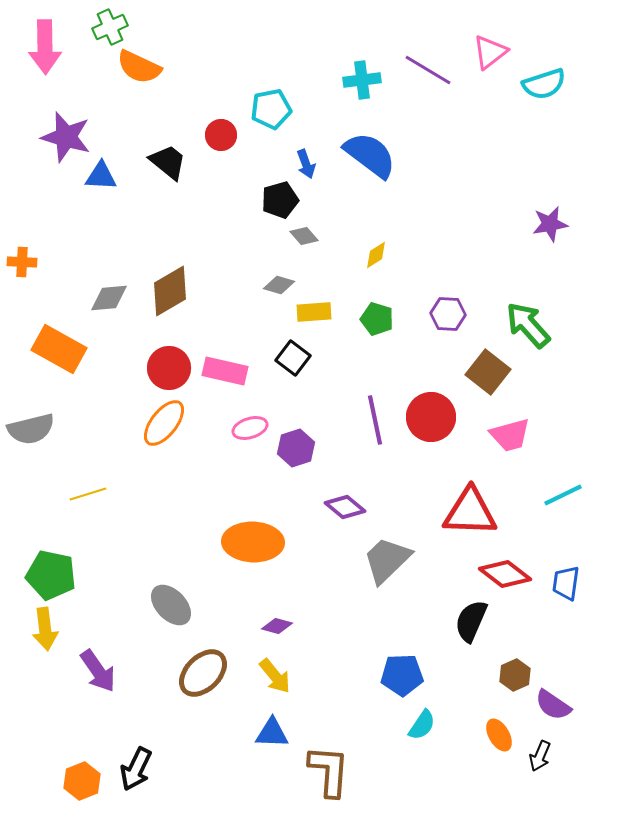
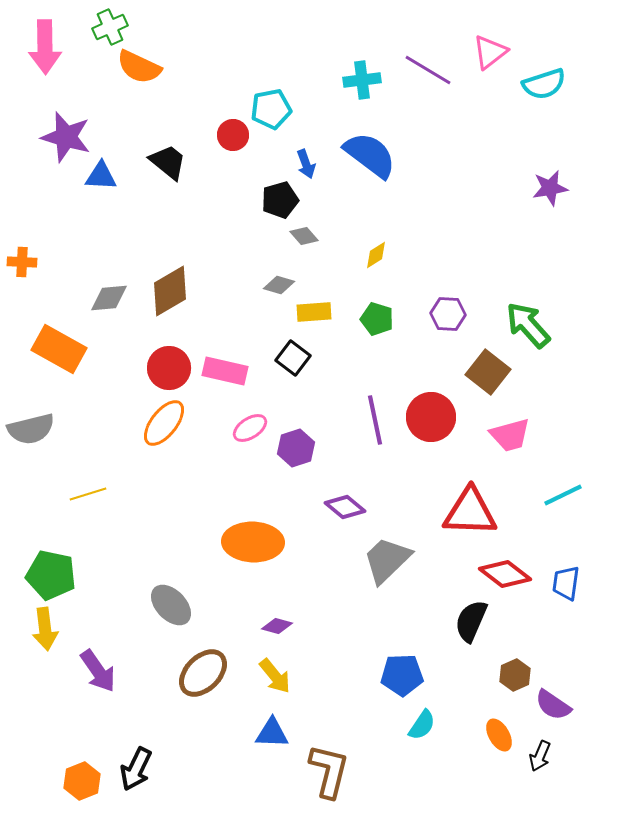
red circle at (221, 135): moved 12 px right
purple star at (550, 224): moved 36 px up
pink ellipse at (250, 428): rotated 16 degrees counterclockwise
brown L-shape at (329, 771): rotated 10 degrees clockwise
